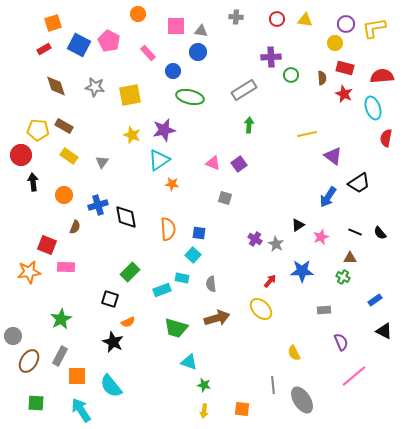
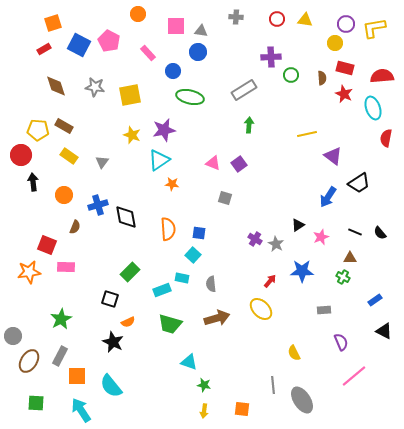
green trapezoid at (176, 328): moved 6 px left, 4 px up
